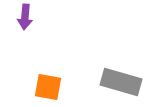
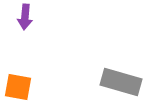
orange square: moved 30 px left
